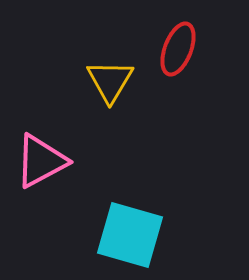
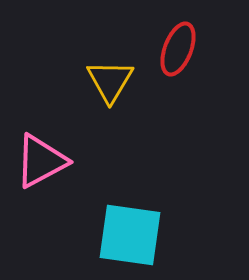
cyan square: rotated 8 degrees counterclockwise
